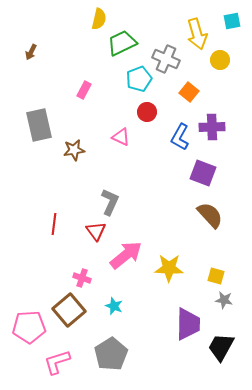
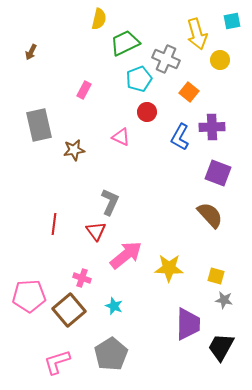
green trapezoid: moved 3 px right
purple square: moved 15 px right
pink pentagon: moved 31 px up
